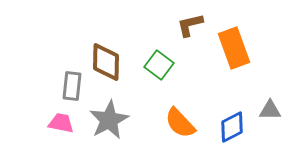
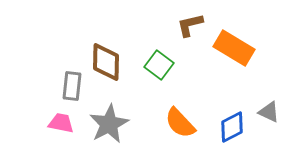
orange rectangle: rotated 39 degrees counterclockwise
gray triangle: moved 1 px left, 2 px down; rotated 25 degrees clockwise
gray star: moved 4 px down
